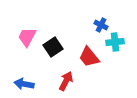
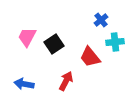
blue cross: moved 5 px up; rotated 24 degrees clockwise
black square: moved 1 px right, 3 px up
red trapezoid: moved 1 px right
